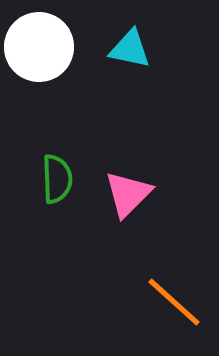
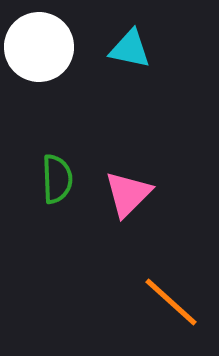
orange line: moved 3 px left
